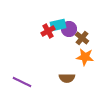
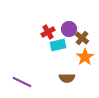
cyan rectangle: moved 20 px down
red cross: moved 1 px down
orange star: rotated 30 degrees clockwise
